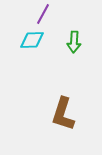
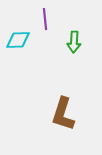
purple line: moved 2 px right, 5 px down; rotated 35 degrees counterclockwise
cyan diamond: moved 14 px left
